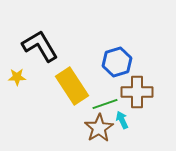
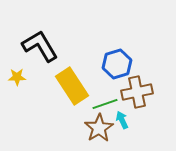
blue hexagon: moved 2 px down
brown cross: rotated 12 degrees counterclockwise
